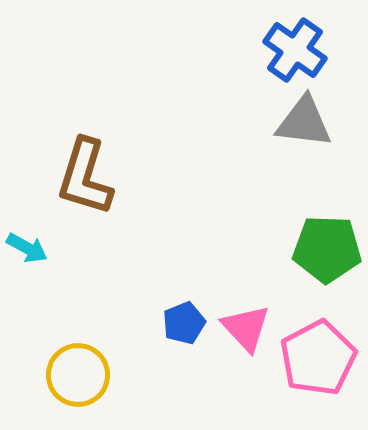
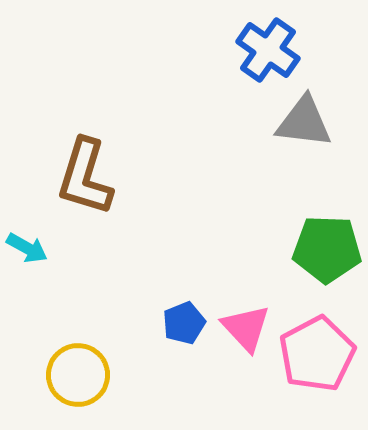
blue cross: moved 27 px left
pink pentagon: moved 1 px left, 4 px up
